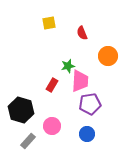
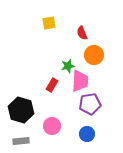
orange circle: moved 14 px left, 1 px up
gray rectangle: moved 7 px left; rotated 42 degrees clockwise
